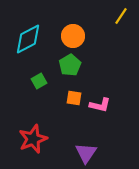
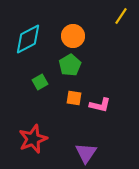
green square: moved 1 px right, 1 px down
